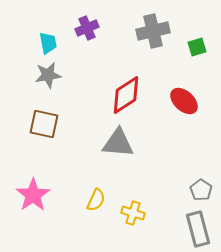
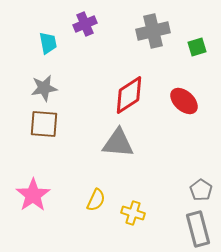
purple cross: moved 2 px left, 4 px up
gray star: moved 4 px left, 13 px down
red diamond: moved 3 px right
brown square: rotated 8 degrees counterclockwise
